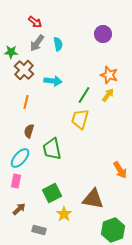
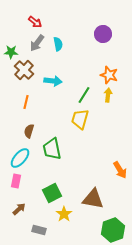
yellow arrow: rotated 32 degrees counterclockwise
